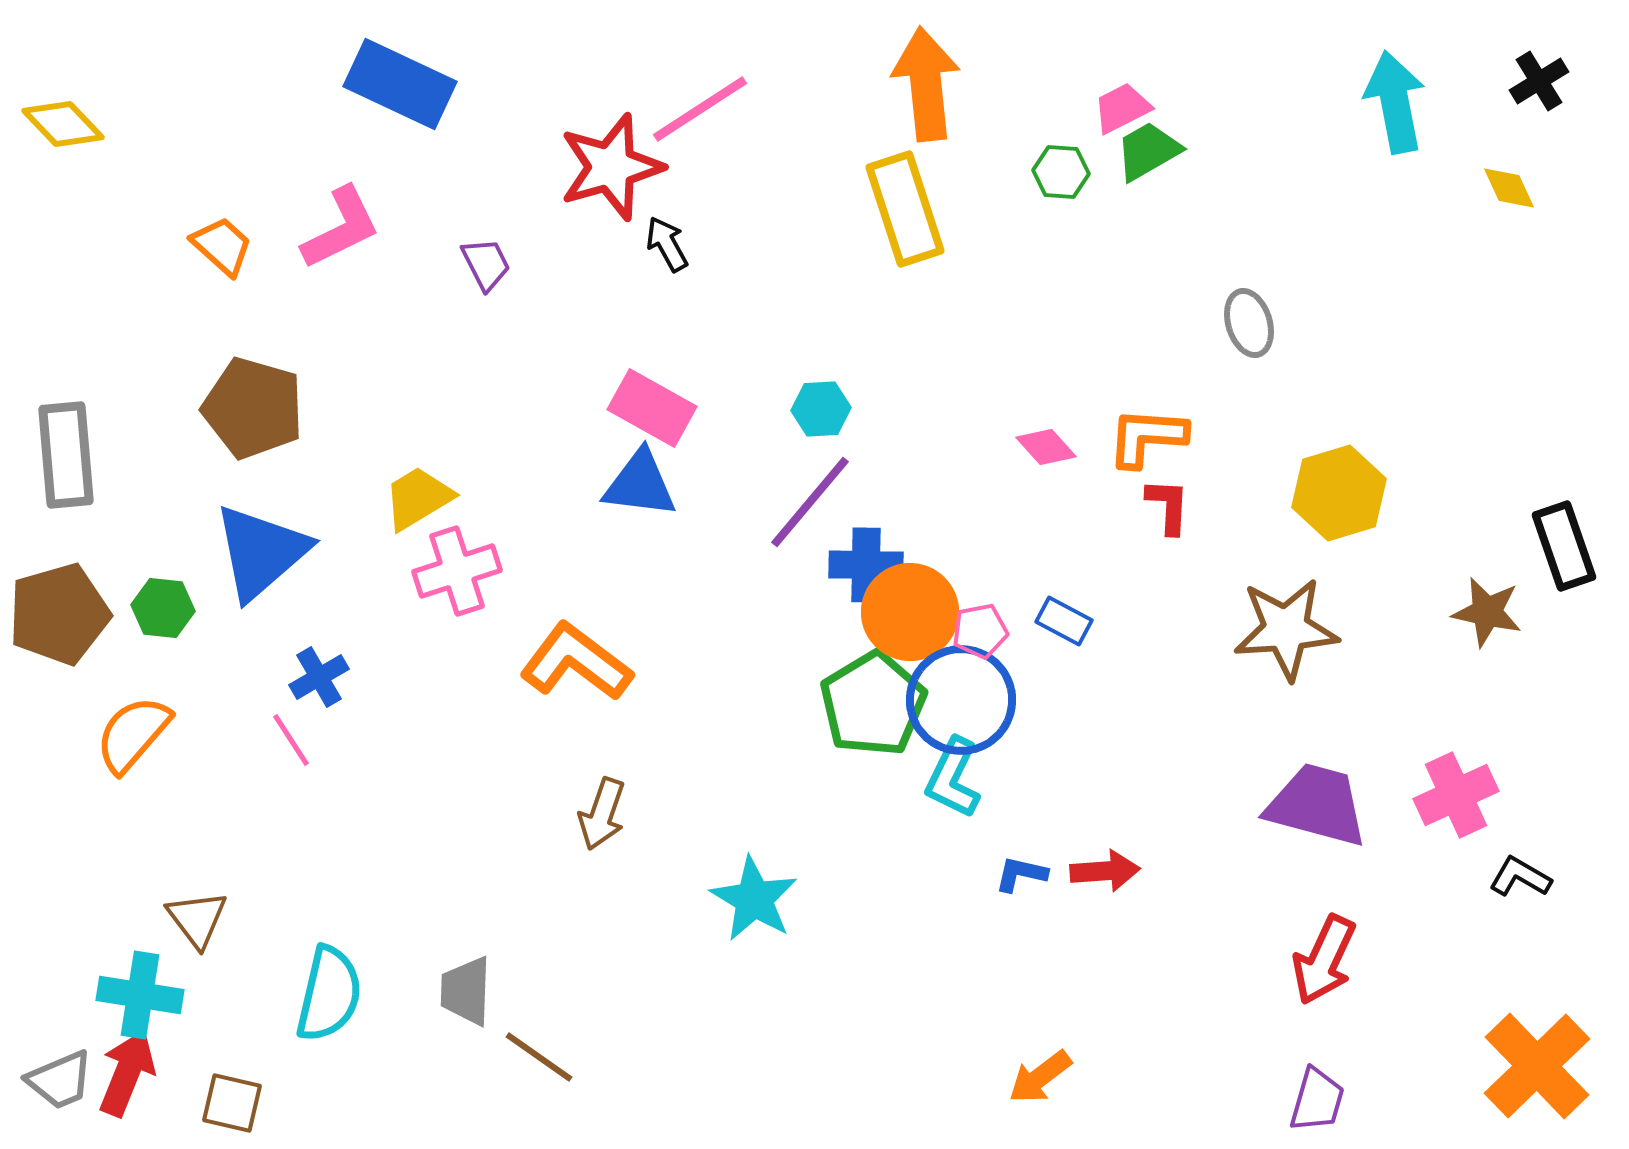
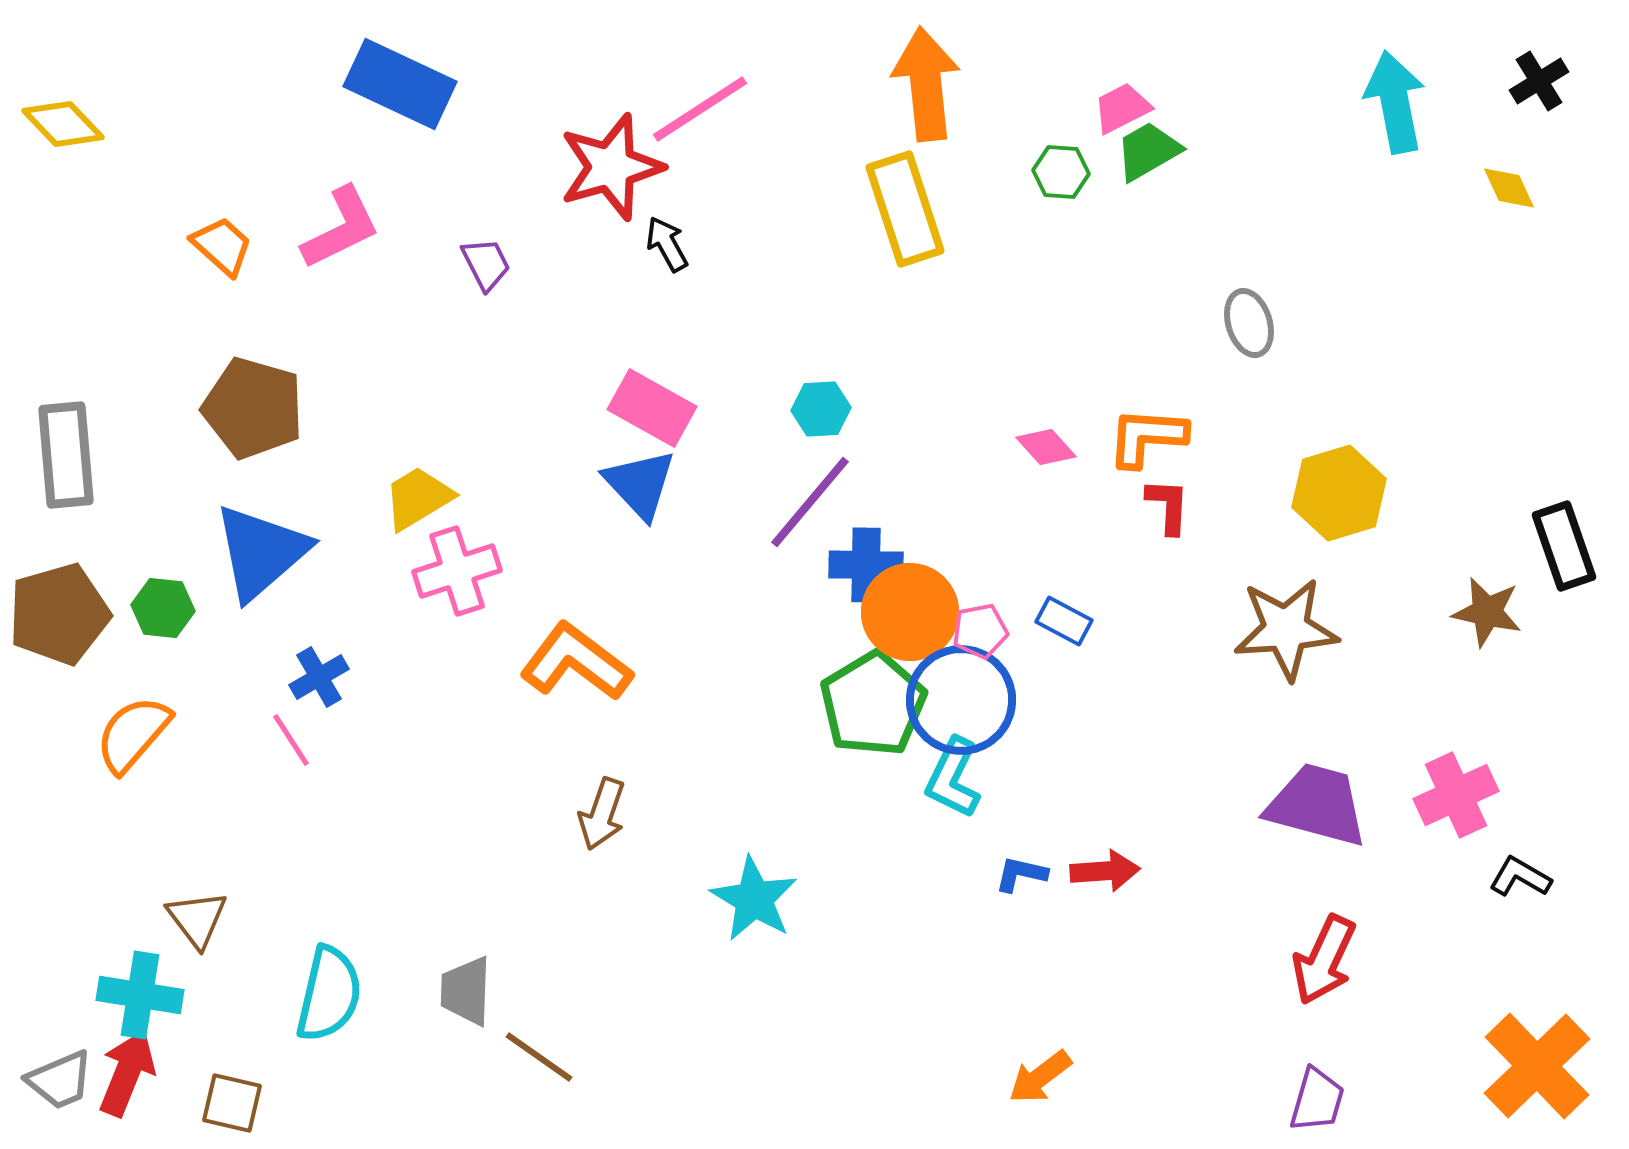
blue triangle at (640, 484): rotated 40 degrees clockwise
